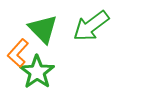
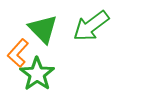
green star: moved 2 px down
